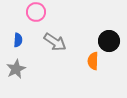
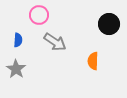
pink circle: moved 3 px right, 3 px down
black circle: moved 17 px up
gray star: rotated 12 degrees counterclockwise
